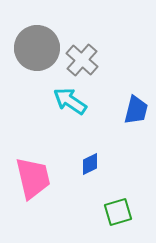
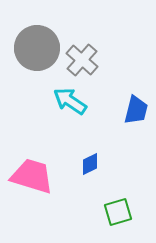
pink trapezoid: moved 1 px left, 2 px up; rotated 60 degrees counterclockwise
